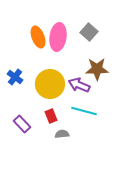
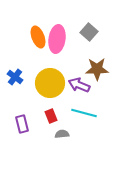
pink ellipse: moved 1 px left, 2 px down
yellow circle: moved 1 px up
cyan line: moved 2 px down
purple rectangle: rotated 30 degrees clockwise
